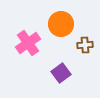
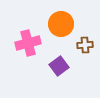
pink cross: rotated 20 degrees clockwise
purple square: moved 2 px left, 7 px up
